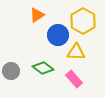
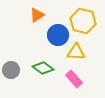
yellow hexagon: rotated 15 degrees counterclockwise
gray circle: moved 1 px up
